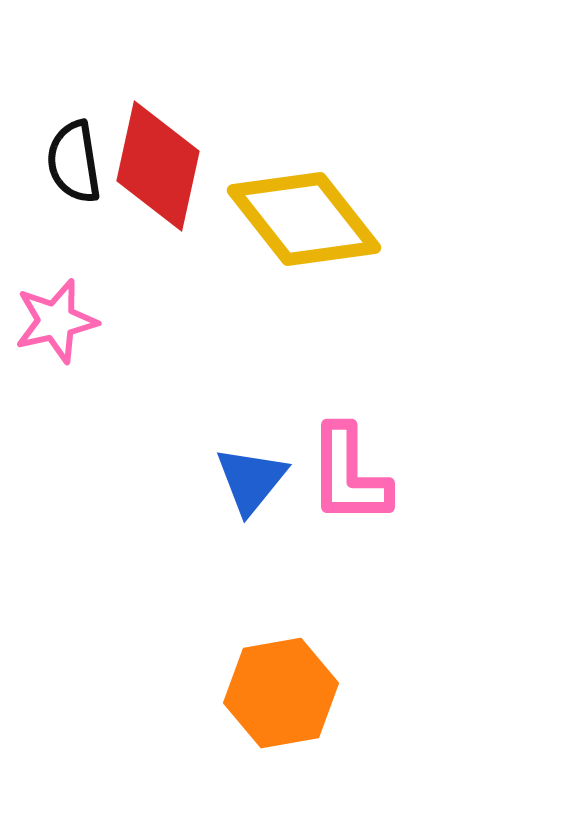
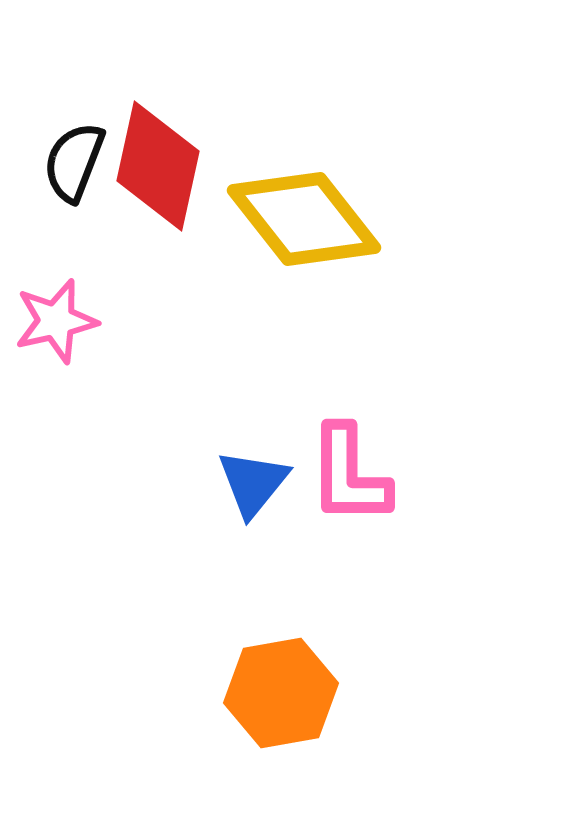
black semicircle: rotated 30 degrees clockwise
blue triangle: moved 2 px right, 3 px down
